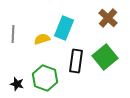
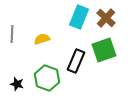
brown cross: moved 2 px left
cyan rectangle: moved 15 px right, 11 px up
gray line: moved 1 px left
green square: moved 1 px left, 7 px up; rotated 20 degrees clockwise
black rectangle: rotated 15 degrees clockwise
green hexagon: moved 2 px right
